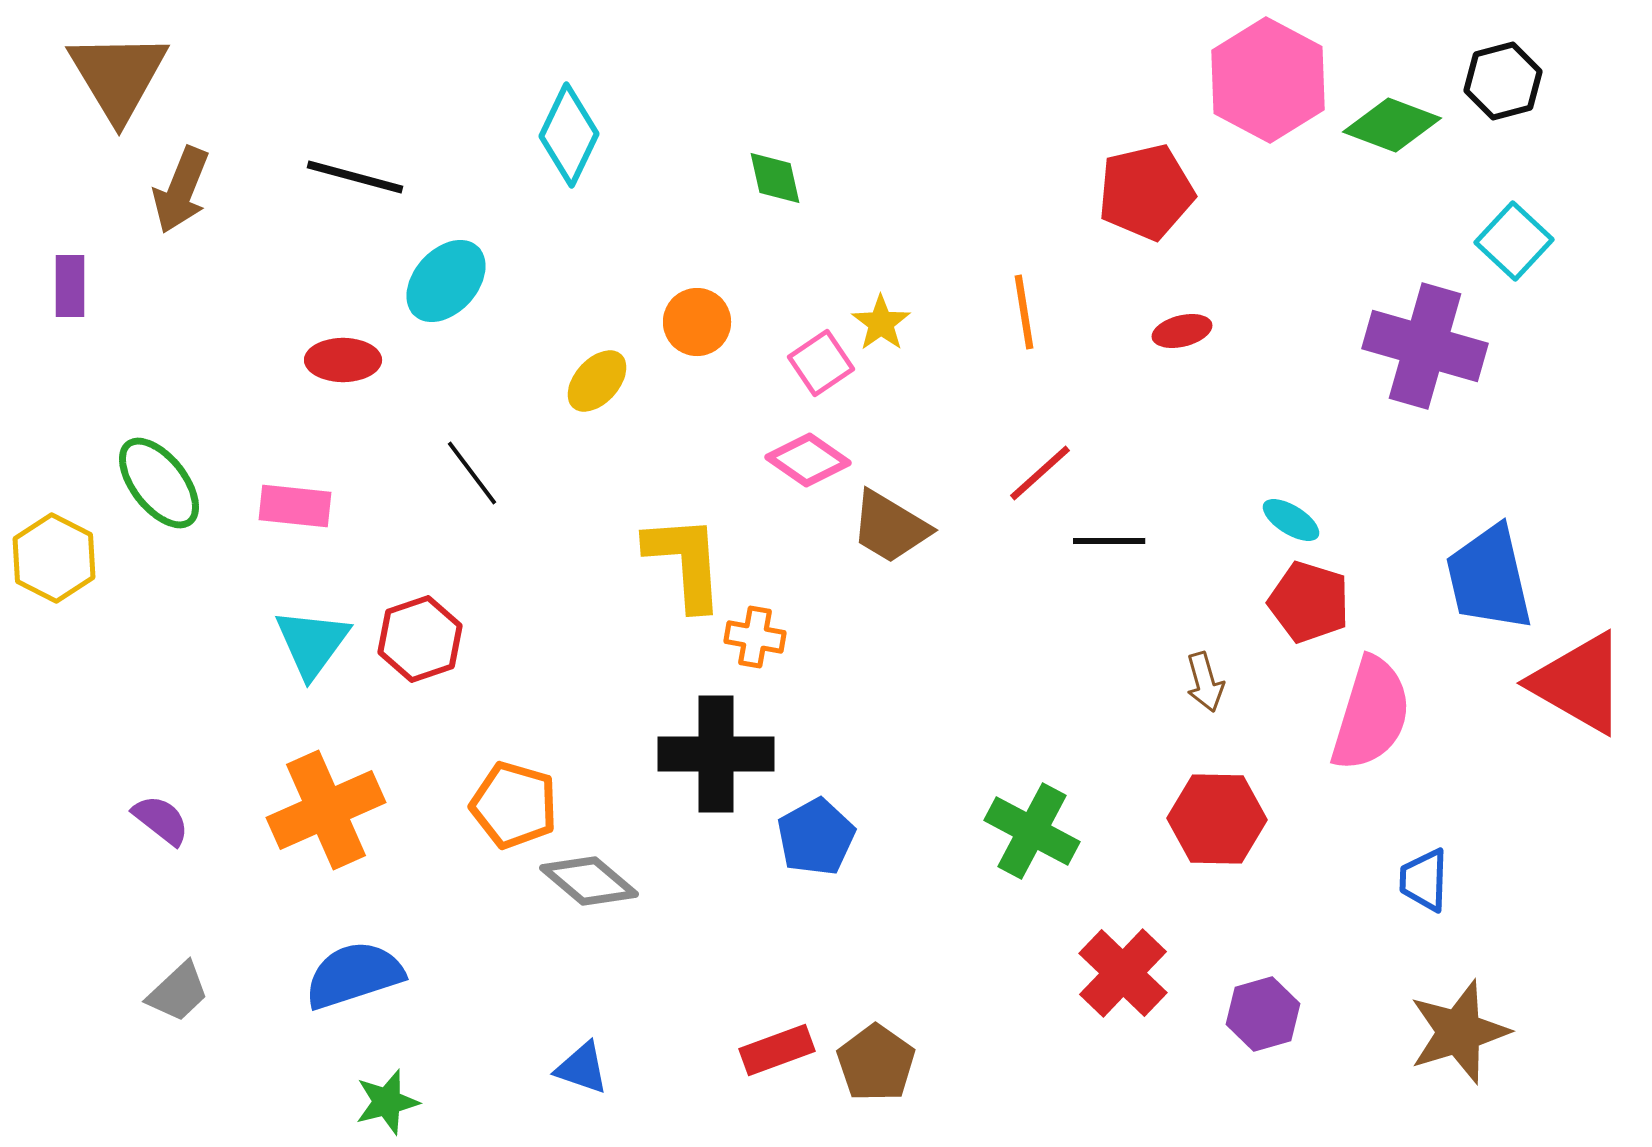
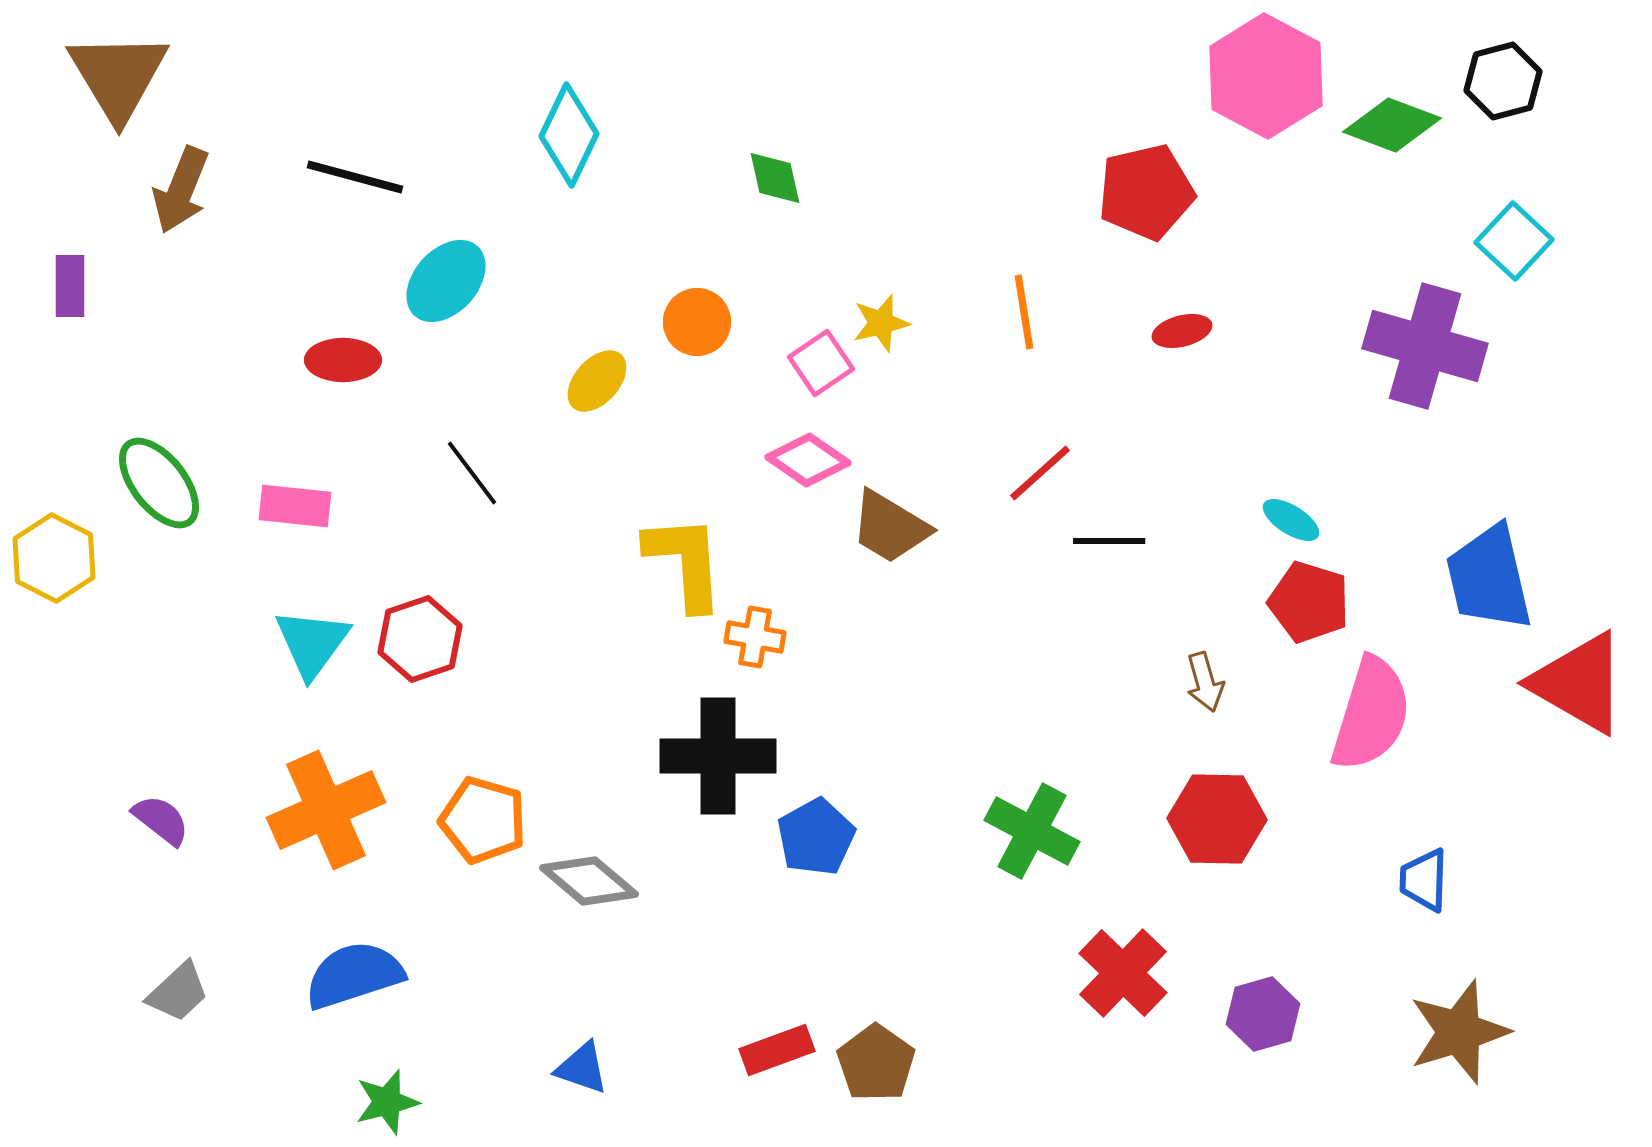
pink hexagon at (1268, 80): moved 2 px left, 4 px up
yellow star at (881, 323): rotated 22 degrees clockwise
black cross at (716, 754): moved 2 px right, 2 px down
orange pentagon at (514, 805): moved 31 px left, 15 px down
